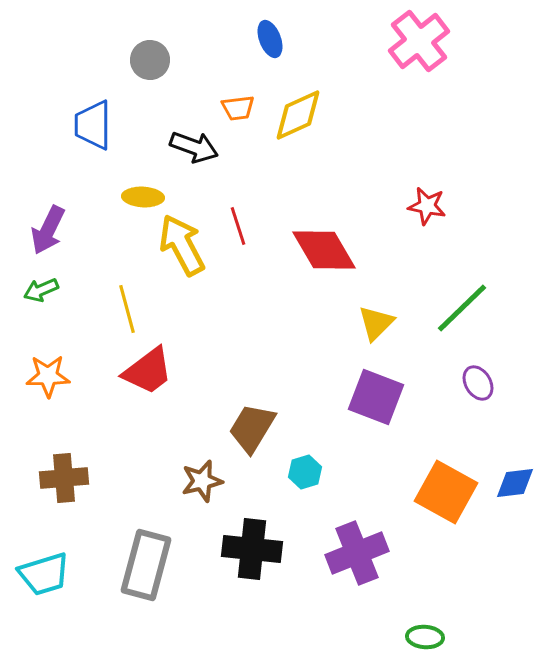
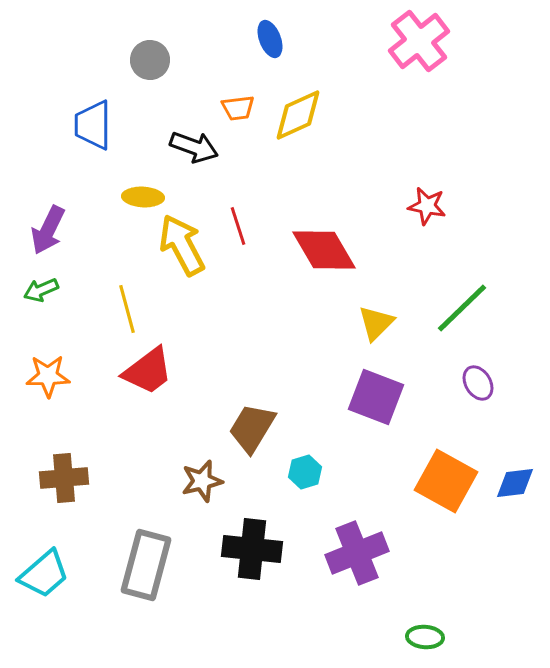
orange square: moved 11 px up
cyan trapezoid: rotated 24 degrees counterclockwise
